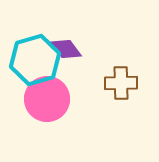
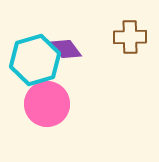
brown cross: moved 9 px right, 46 px up
pink circle: moved 5 px down
